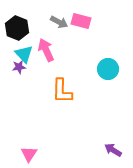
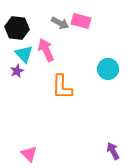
gray arrow: moved 1 px right, 1 px down
black hexagon: rotated 15 degrees counterclockwise
purple star: moved 2 px left, 4 px down; rotated 16 degrees counterclockwise
orange L-shape: moved 4 px up
purple arrow: moved 1 px down; rotated 30 degrees clockwise
pink triangle: rotated 18 degrees counterclockwise
